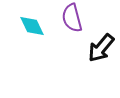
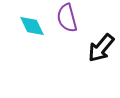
purple semicircle: moved 5 px left
